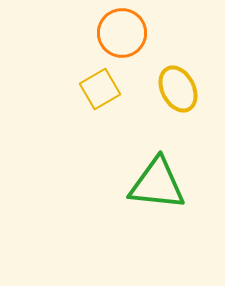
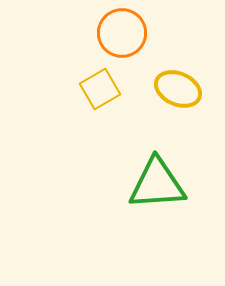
yellow ellipse: rotated 39 degrees counterclockwise
green triangle: rotated 10 degrees counterclockwise
